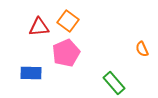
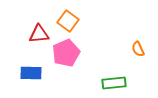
red triangle: moved 7 px down
orange semicircle: moved 4 px left
green rectangle: rotated 55 degrees counterclockwise
